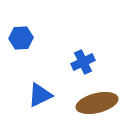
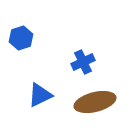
blue hexagon: rotated 15 degrees counterclockwise
brown ellipse: moved 2 px left, 1 px up
